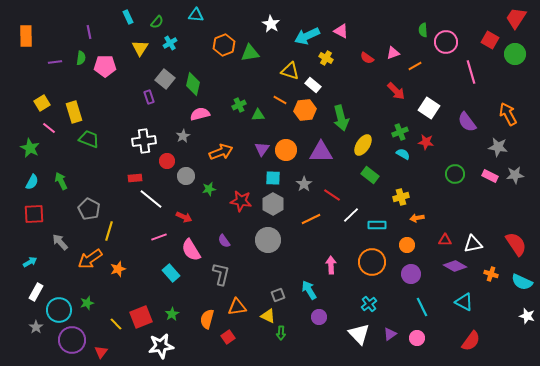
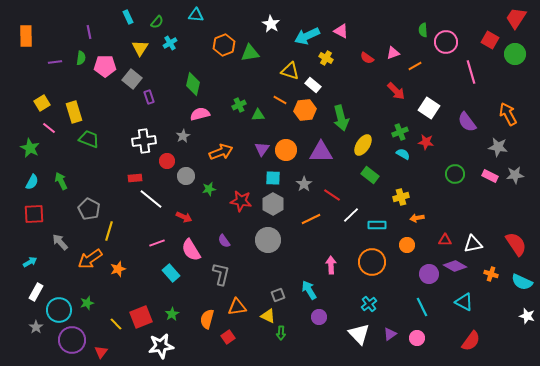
gray square at (165, 79): moved 33 px left
pink line at (159, 237): moved 2 px left, 6 px down
purple circle at (411, 274): moved 18 px right
